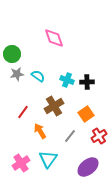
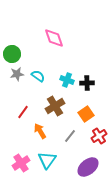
black cross: moved 1 px down
brown cross: moved 1 px right
cyan triangle: moved 1 px left, 1 px down
